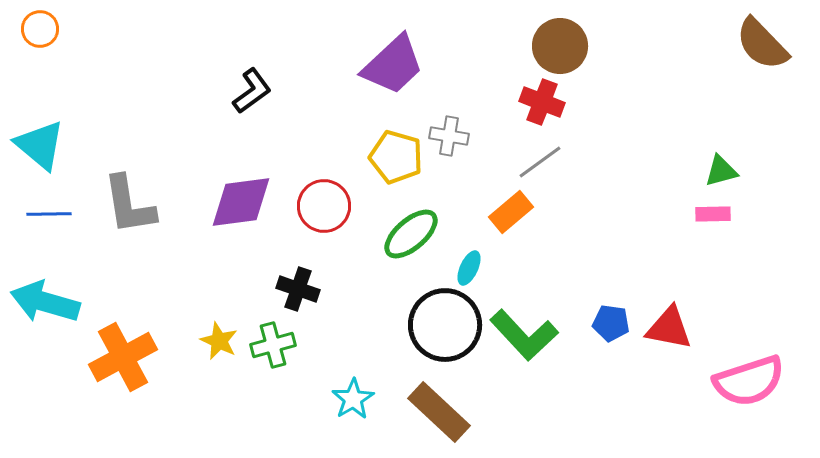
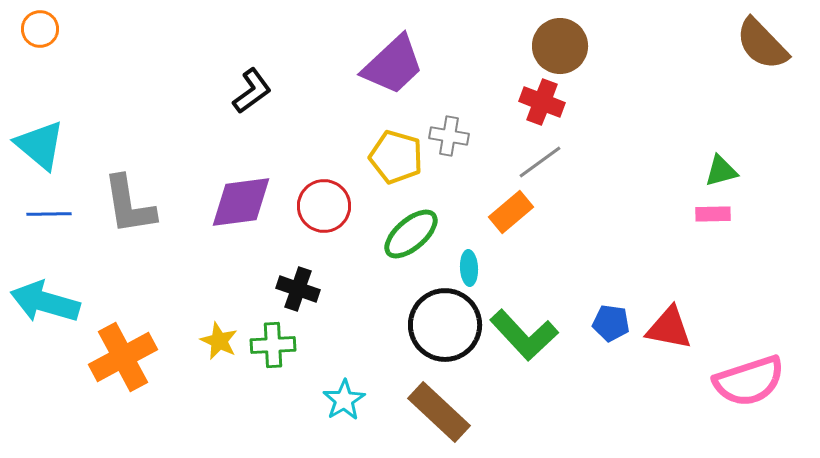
cyan ellipse: rotated 28 degrees counterclockwise
green cross: rotated 12 degrees clockwise
cyan star: moved 9 px left, 1 px down
